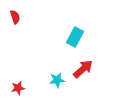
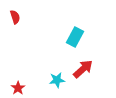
red star: rotated 24 degrees counterclockwise
